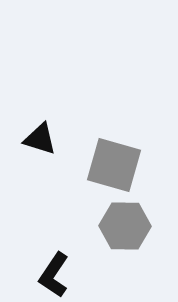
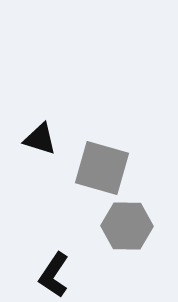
gray square: moved 12 px left, 3 px down
gray hexagon: moved 2 px right
